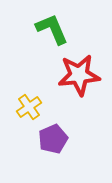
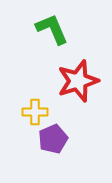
red star: moved 1 px left, 6 px down; rotated 12 degrees counterclockwise
yellow cross: moved 6 px right, 5 px down; rotated 35 degrees clockwise
